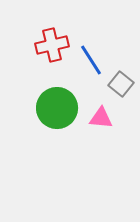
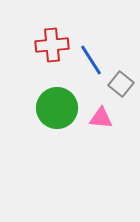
red cross: rotated 8 degrees clockwise
